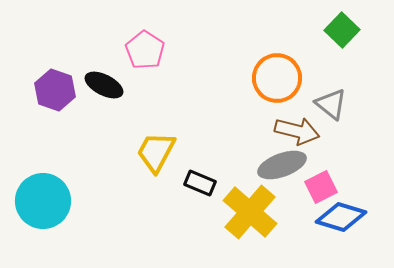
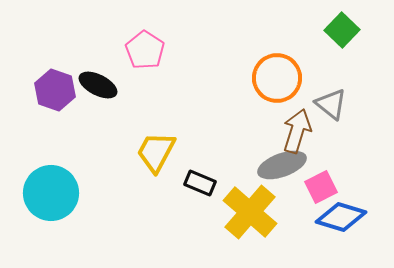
black ellipse: moved 6 px left
brown arrow: rotated 87 degrees counterclockwise
cyan circle: moved 8 px right, 8 px up
